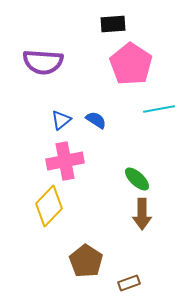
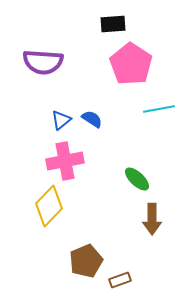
blue semicircle: moved 4 px left, 1 px up
brown arrow: moved 10 px right, 5 px down
brown pentagon: rotated 16 degrees clockwise
brown rectangle: moved 9 px left, 3 px up
